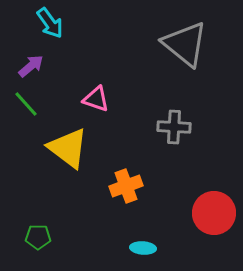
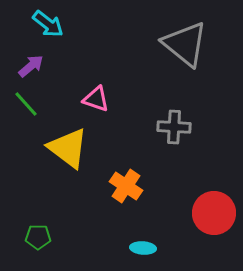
cyan arrow: moved 2 px left, 1 px down; rotated 16 degrees counterclockwise
orange cross: rotated 36 degrees counterclockwise
